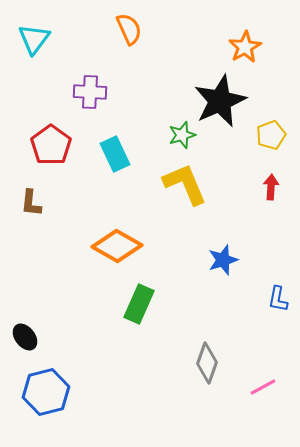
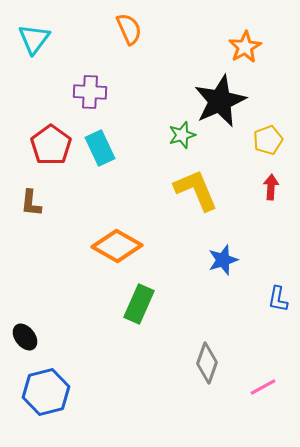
yellow pentagon: moved 3 px left, 5 px down
cyan rectangle: moved 15 px left, 6 px up
yellow L-shape: moved 11 px right, 6 px down
